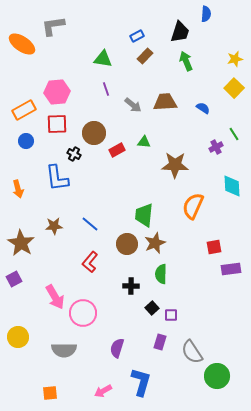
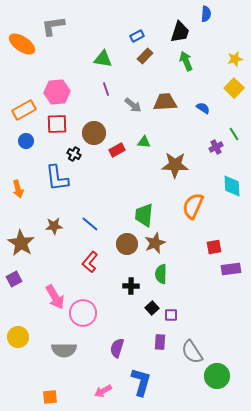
purple rectangle at (160, 342): rotated 14 degrees counterclockwise
orange square at (50, 393): moved 4 px down
